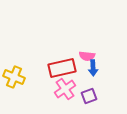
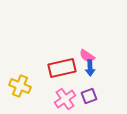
pink semicircle: rotated 28 degrees clockwise
blue arrow: moved 3 px left
yellow cross: moved 6 px right, 9 px down
pink cross: moved 10 px down
